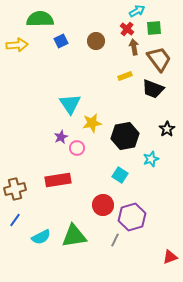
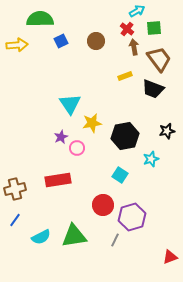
black star: moved 2 px down; rotated 21 degrees clockwise
